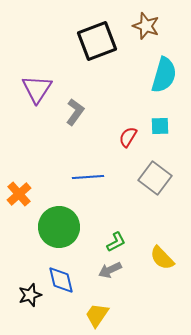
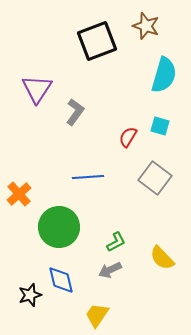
cyan square: rotated 18 degrees clockwise
